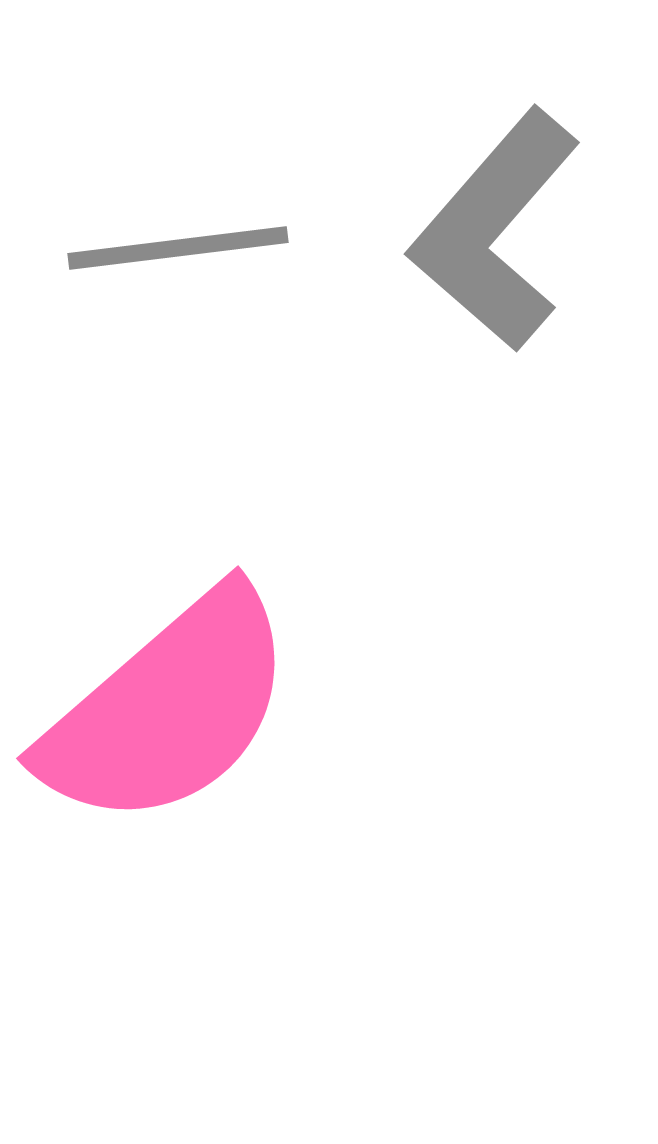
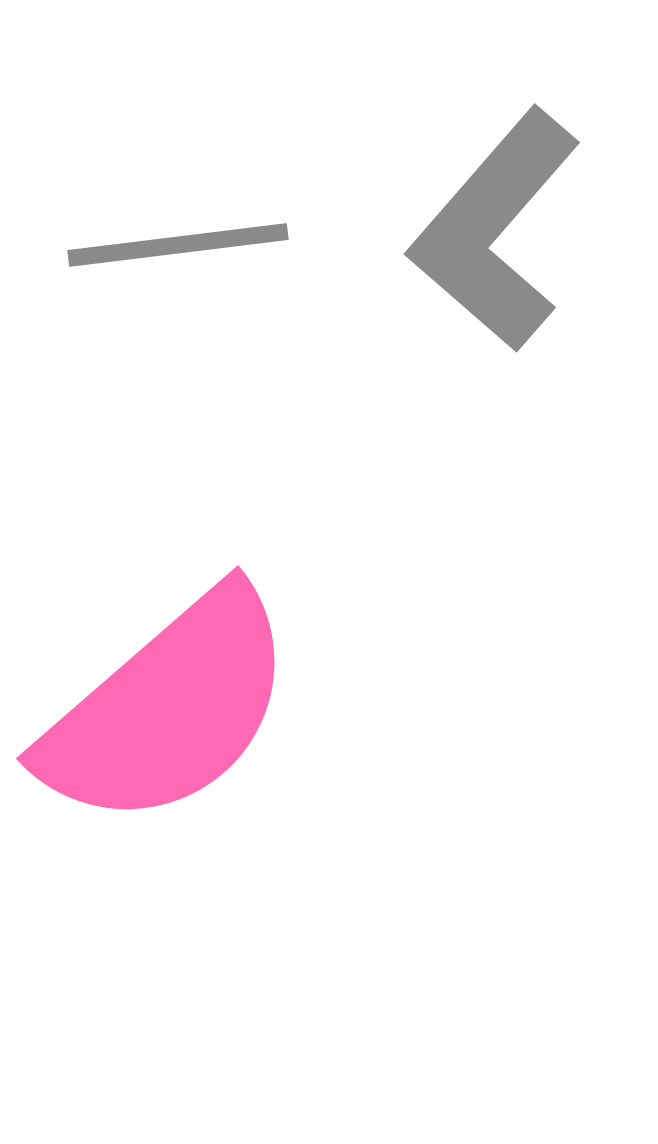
gray line: moved 3 px up
